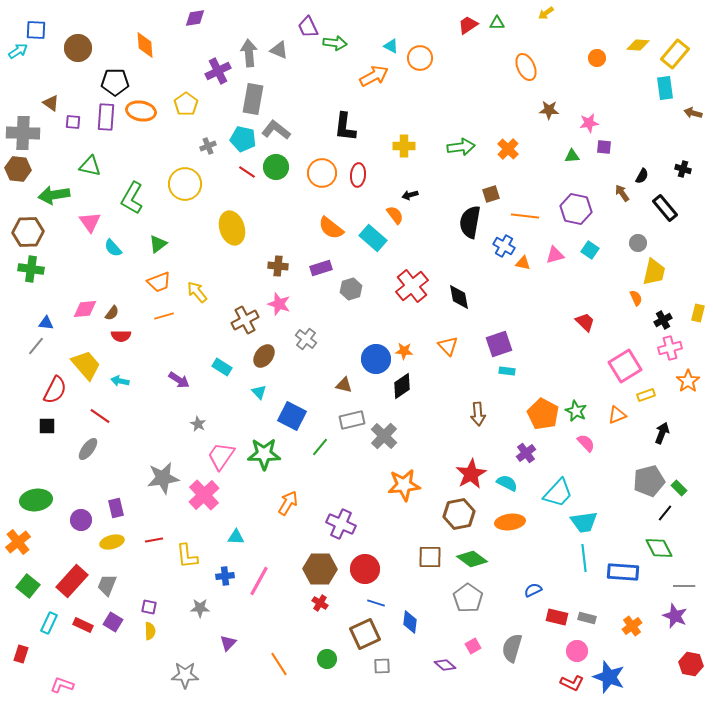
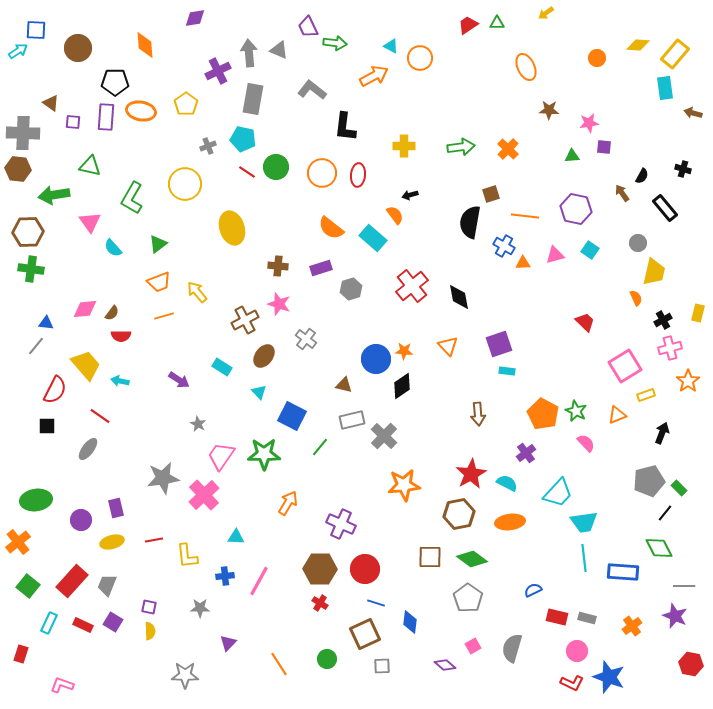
gray L-shape at (276, 130): moved 36 px right, 40 px up
orange triangle at (523, 263): rotated 14 degrees counterclockwise
